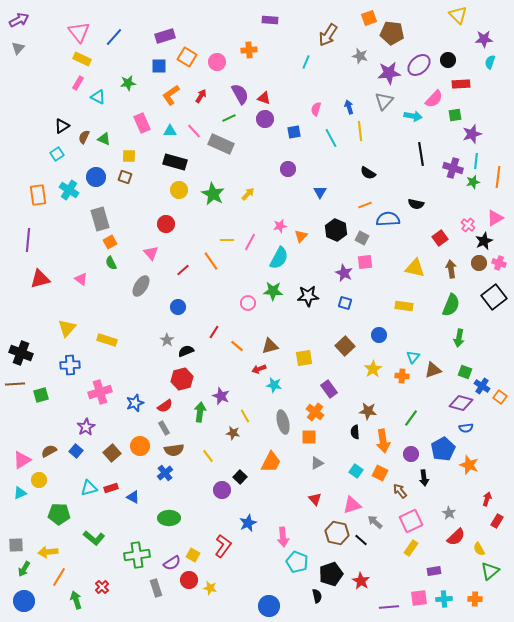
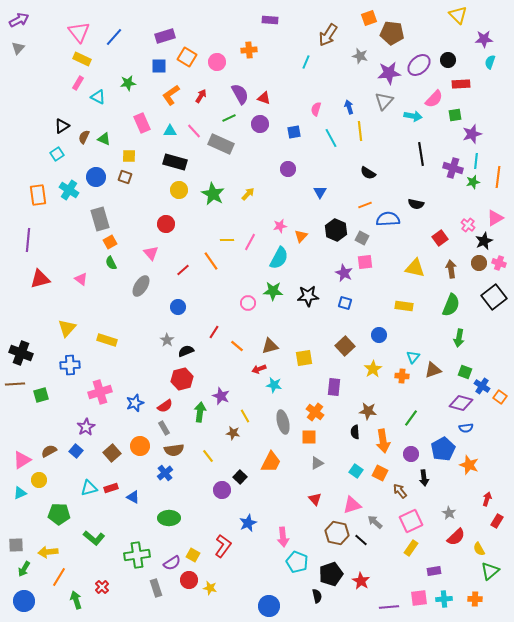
purple circle at (265, 119): moved 5 px left, 5 px down
purple rectangle at (329, 389): moved 5 px right, 2 px up; rotated 42 degrees clockwise
